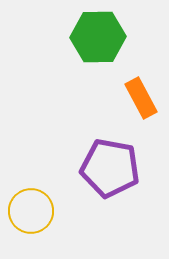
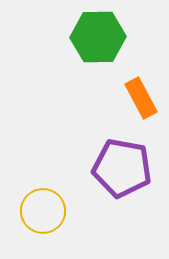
purple pentagon: moved 12 px right
yellow circle: moved 12 px right
